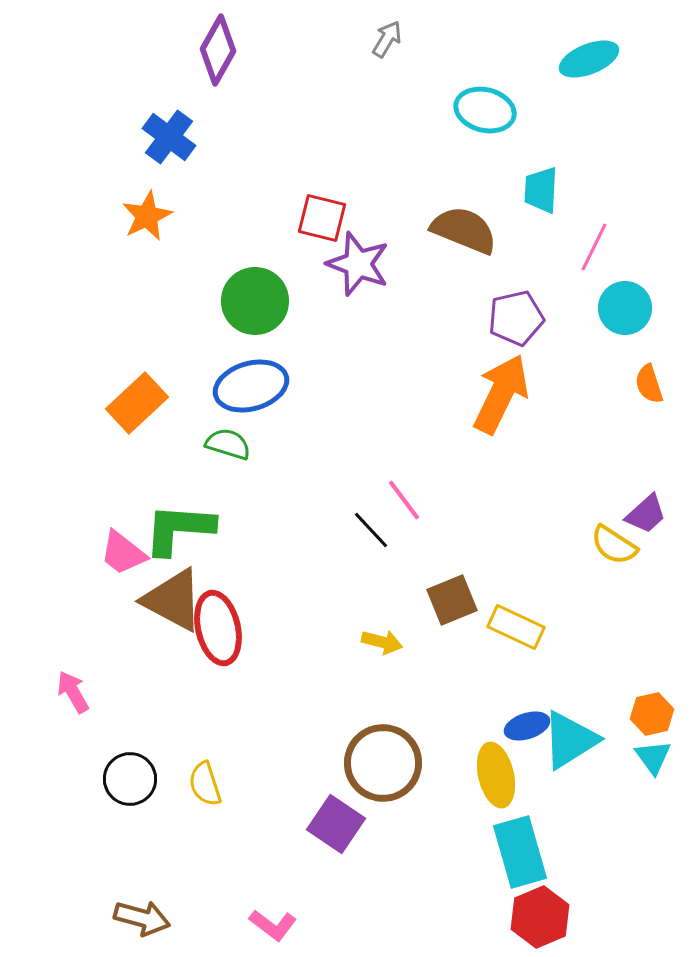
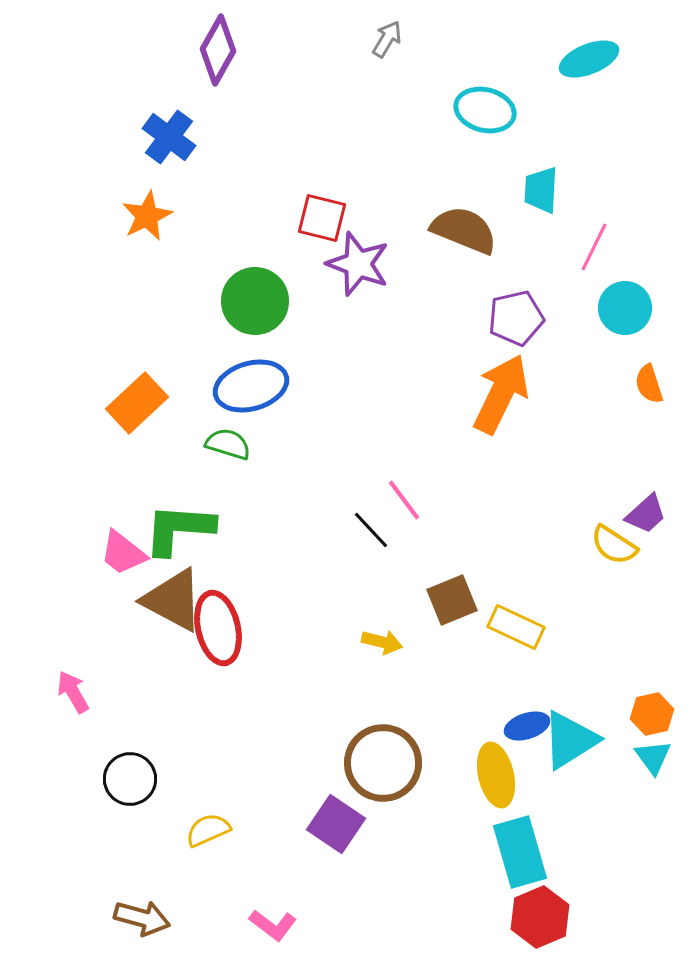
yellow semicircle at (205, 784): moved 3 px right, 46 px down; rotated 84 degrees clockwise
